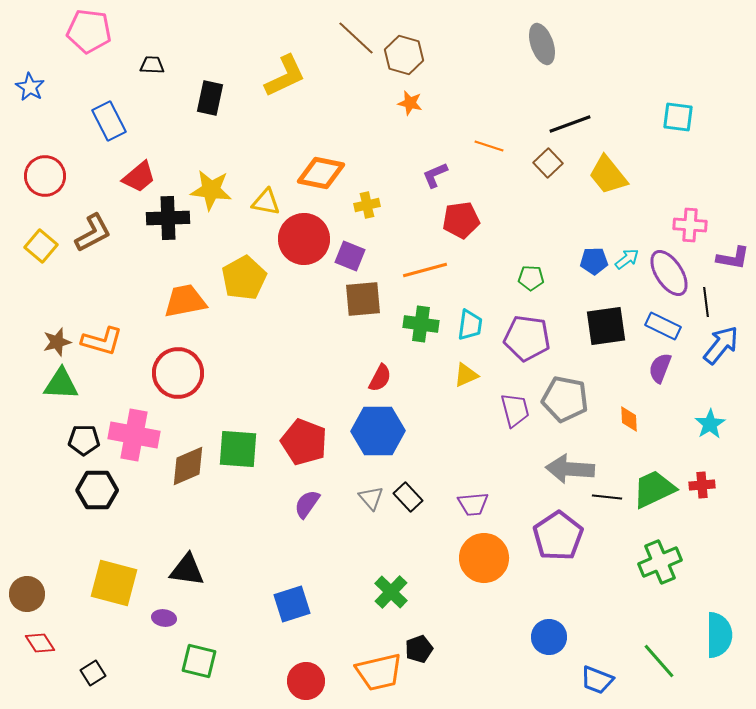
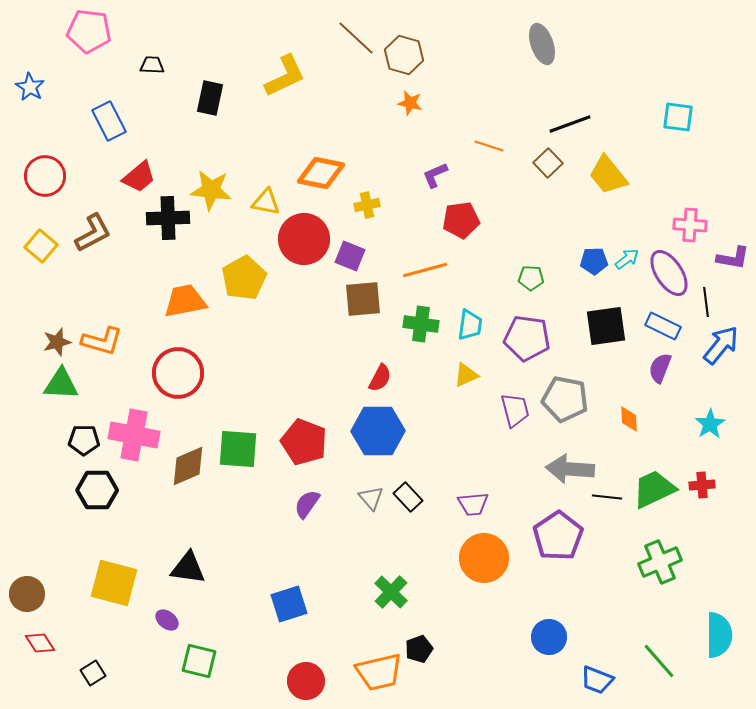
black triangle at (187, 570): moved 1 px right, 2 px up
blue square at (292, 604): moved 3 px left
purple ellipse at (164, 618): moved 3 px right, 2 px down; rotated 30 degrees clockwise
